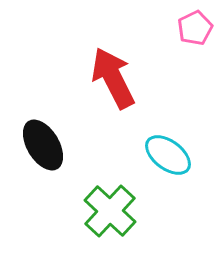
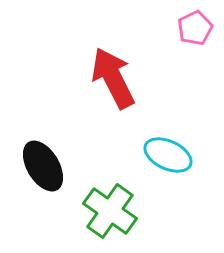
black ellipse: moved 21 px down
cyan ellipse: rotated 12 degrees counterclockwise
green cross: rotated 8 degrees counterclockwise
